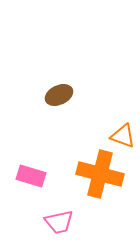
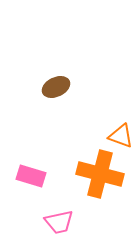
brown ellipse: moved 3 px left, 8 px up
orange triangle: moved 2 px left
